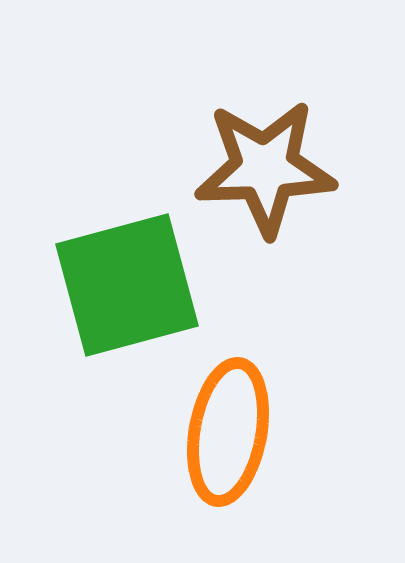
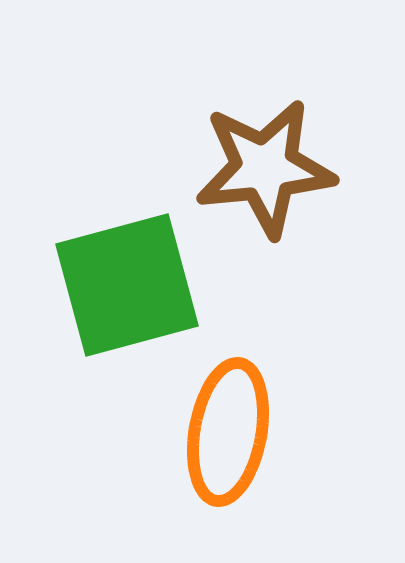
brown star: rotated 4 degrees counterclockwise
